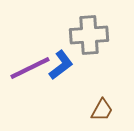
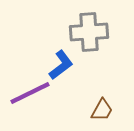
gray cross: moved 3 px up
purple line: moved 25 px down
